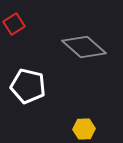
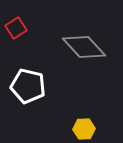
red square: moved 2 px right, 4 px down
gray diamond: rotated 6 degrees clockwise
